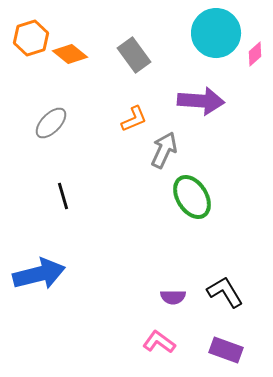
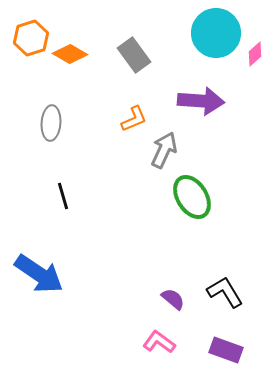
orange diamond: rotated 8 degrees counterclockwise
gray ellipse: rotated 40 degrees counterclockwise
blue arrow: rotated 48 degrees clockwise
purple semicircle: moved 2 px down; rotated 140 degrees counterclockwise
